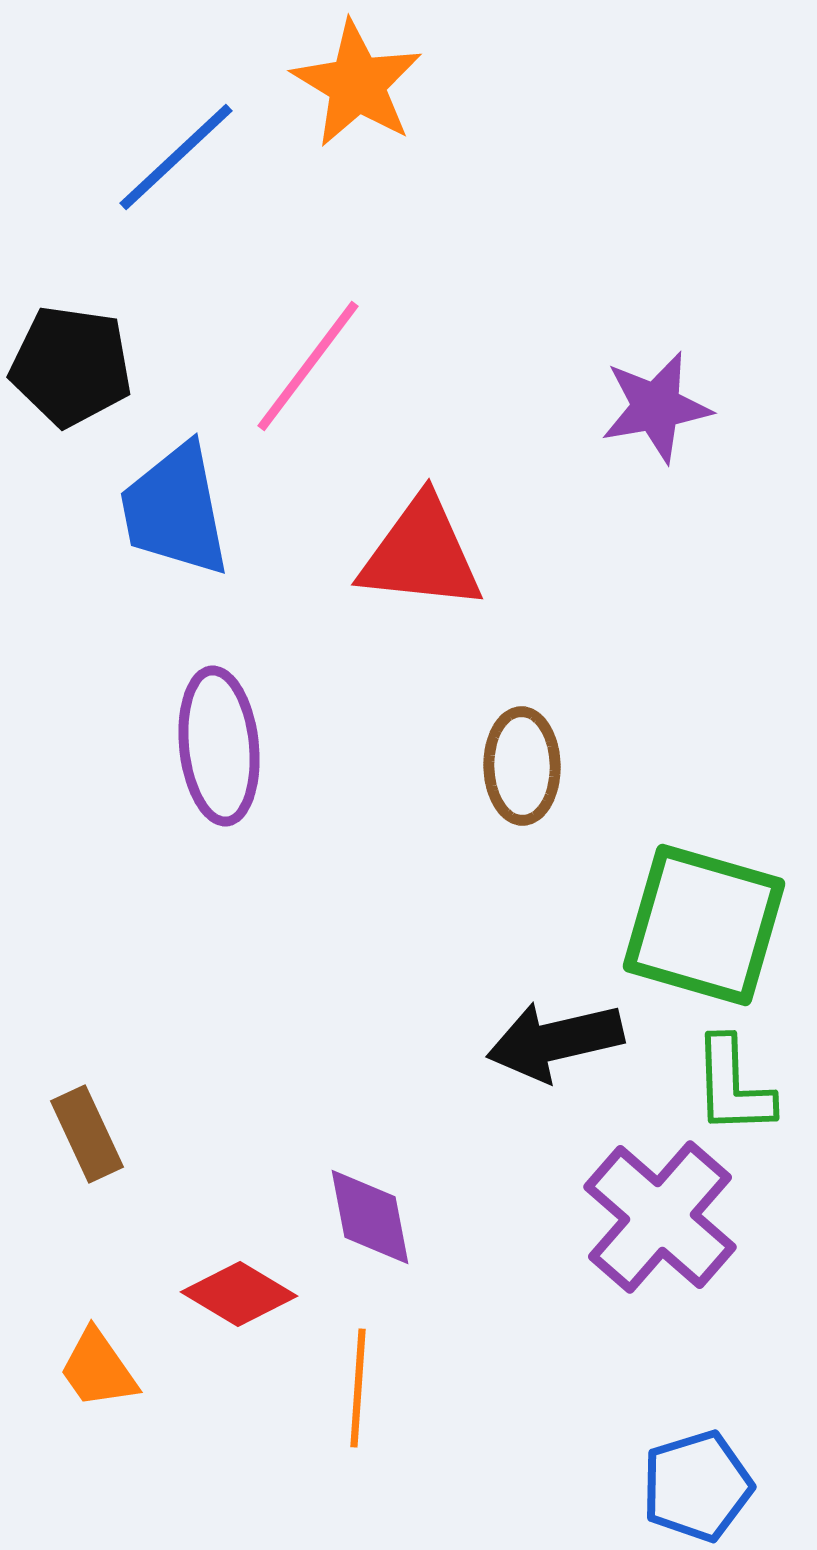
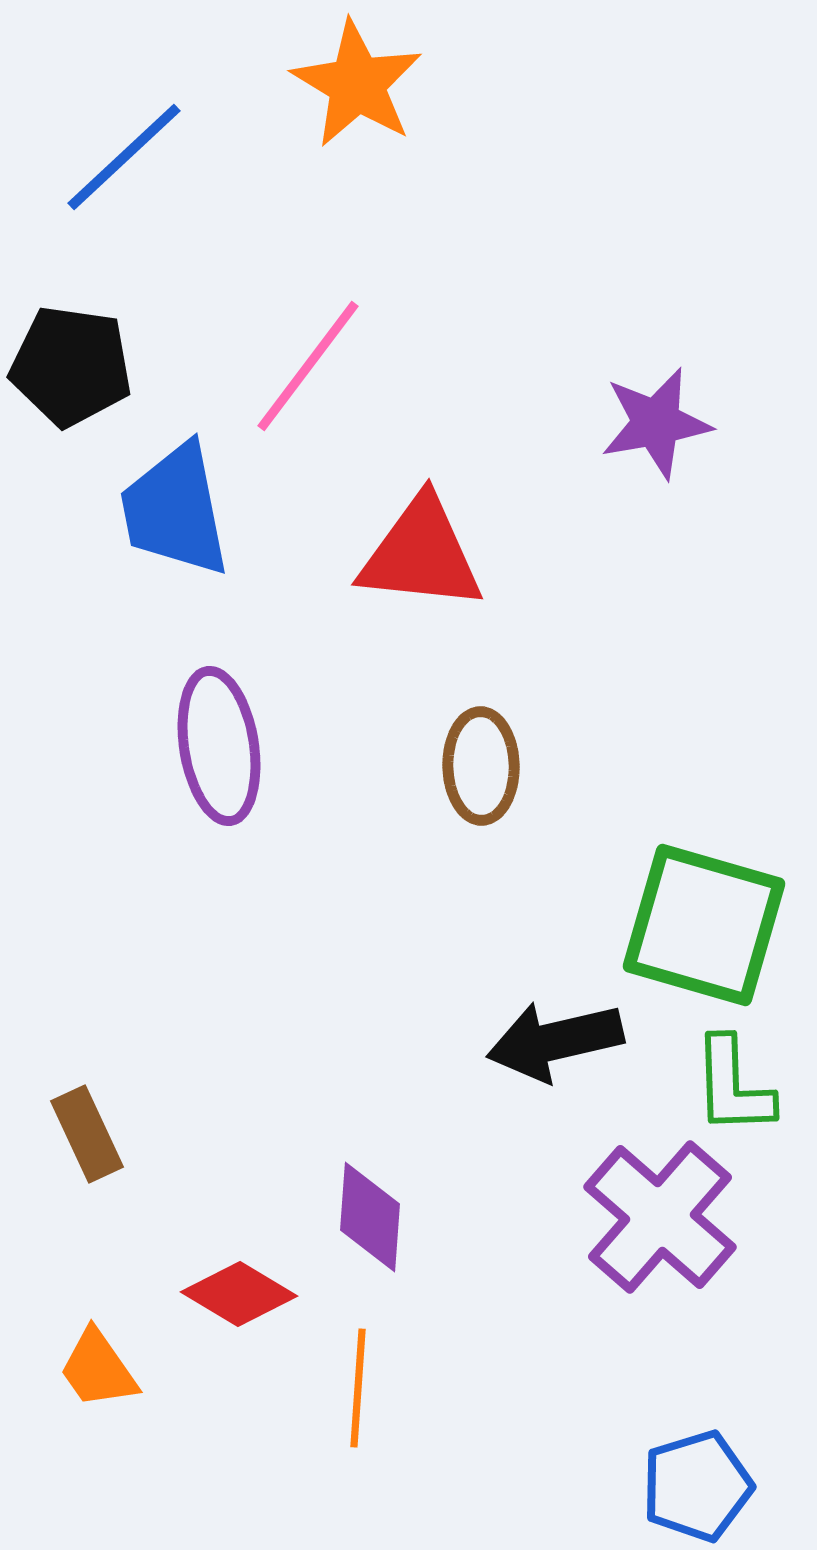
blue line: moved 52 px left
purple star: moved 16 px down
purple ellipse: rotated 3 degrees counterclockwise
brown ellipse: moved 41 px left
purple diamond: rotated 15 degrees clockwise
